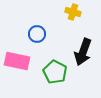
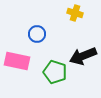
yellow cross: moved 2 px right, 1 px down
black arrow: moved 4 px down; rotated 48 degrees clockwise
green pentagon: rotated 10 degrees counterclockwise
